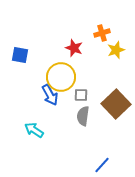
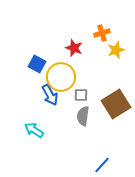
blue square: moved 17 px right, 9 px down; rotated 18 degrees clockwise
brown square: rotated 12 degrees clockwise
